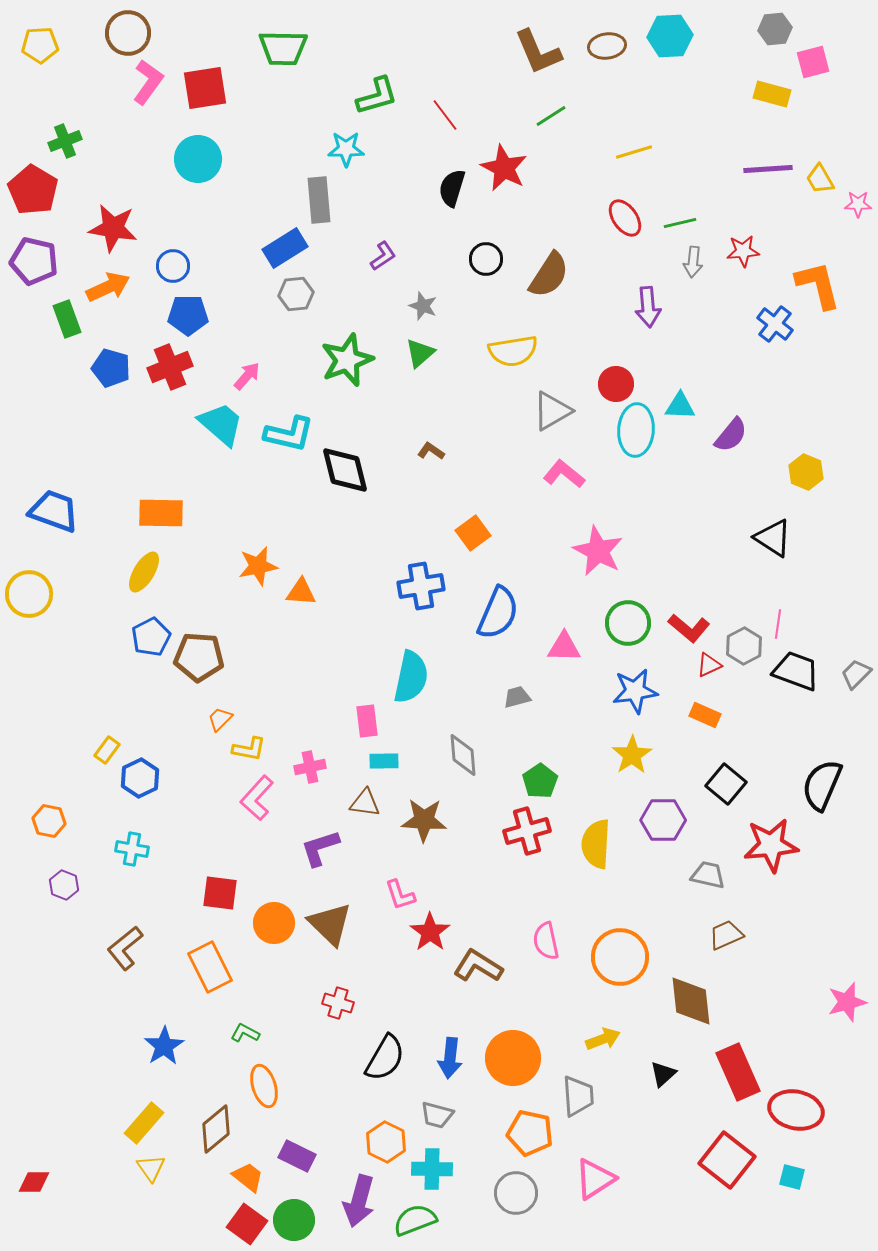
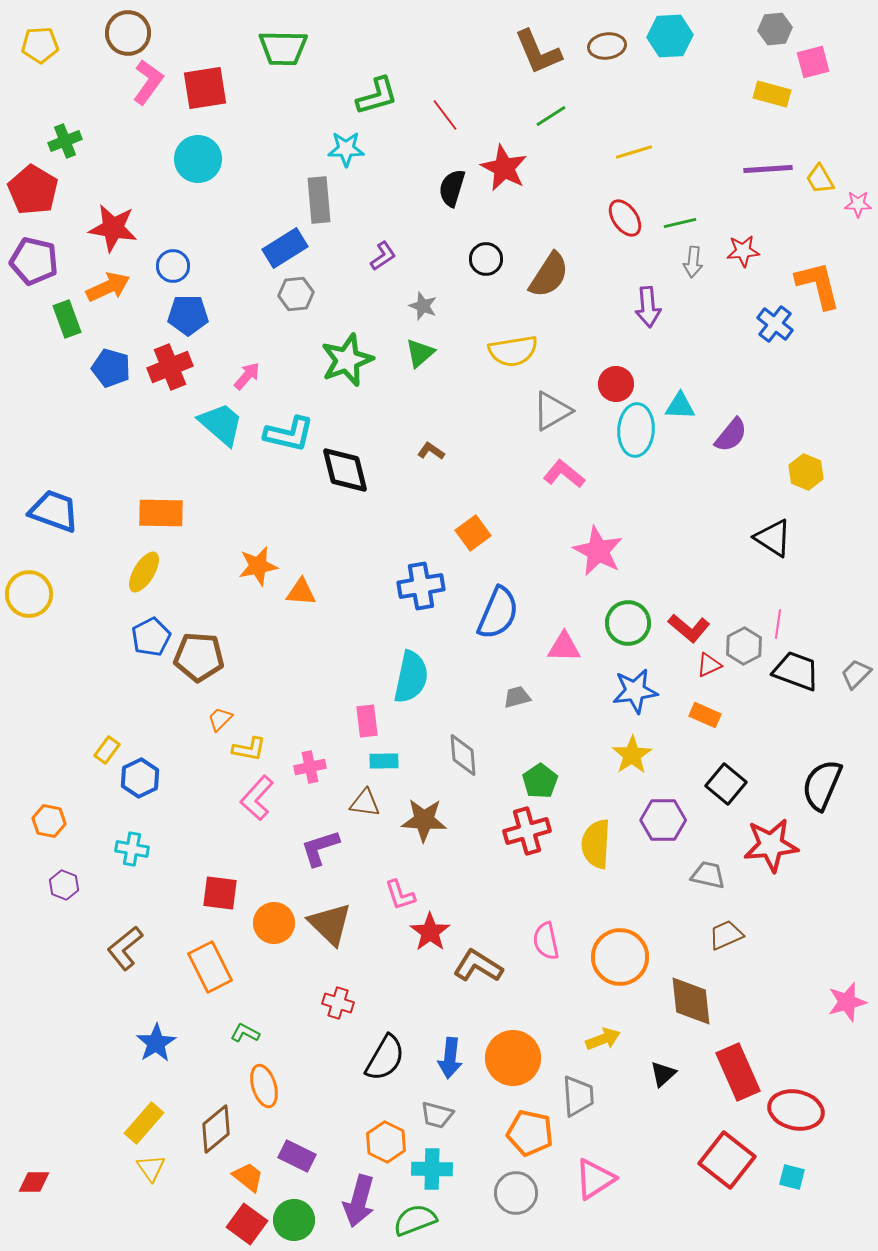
blue star at (164, 1046): moved 8 px left, 3 px up
